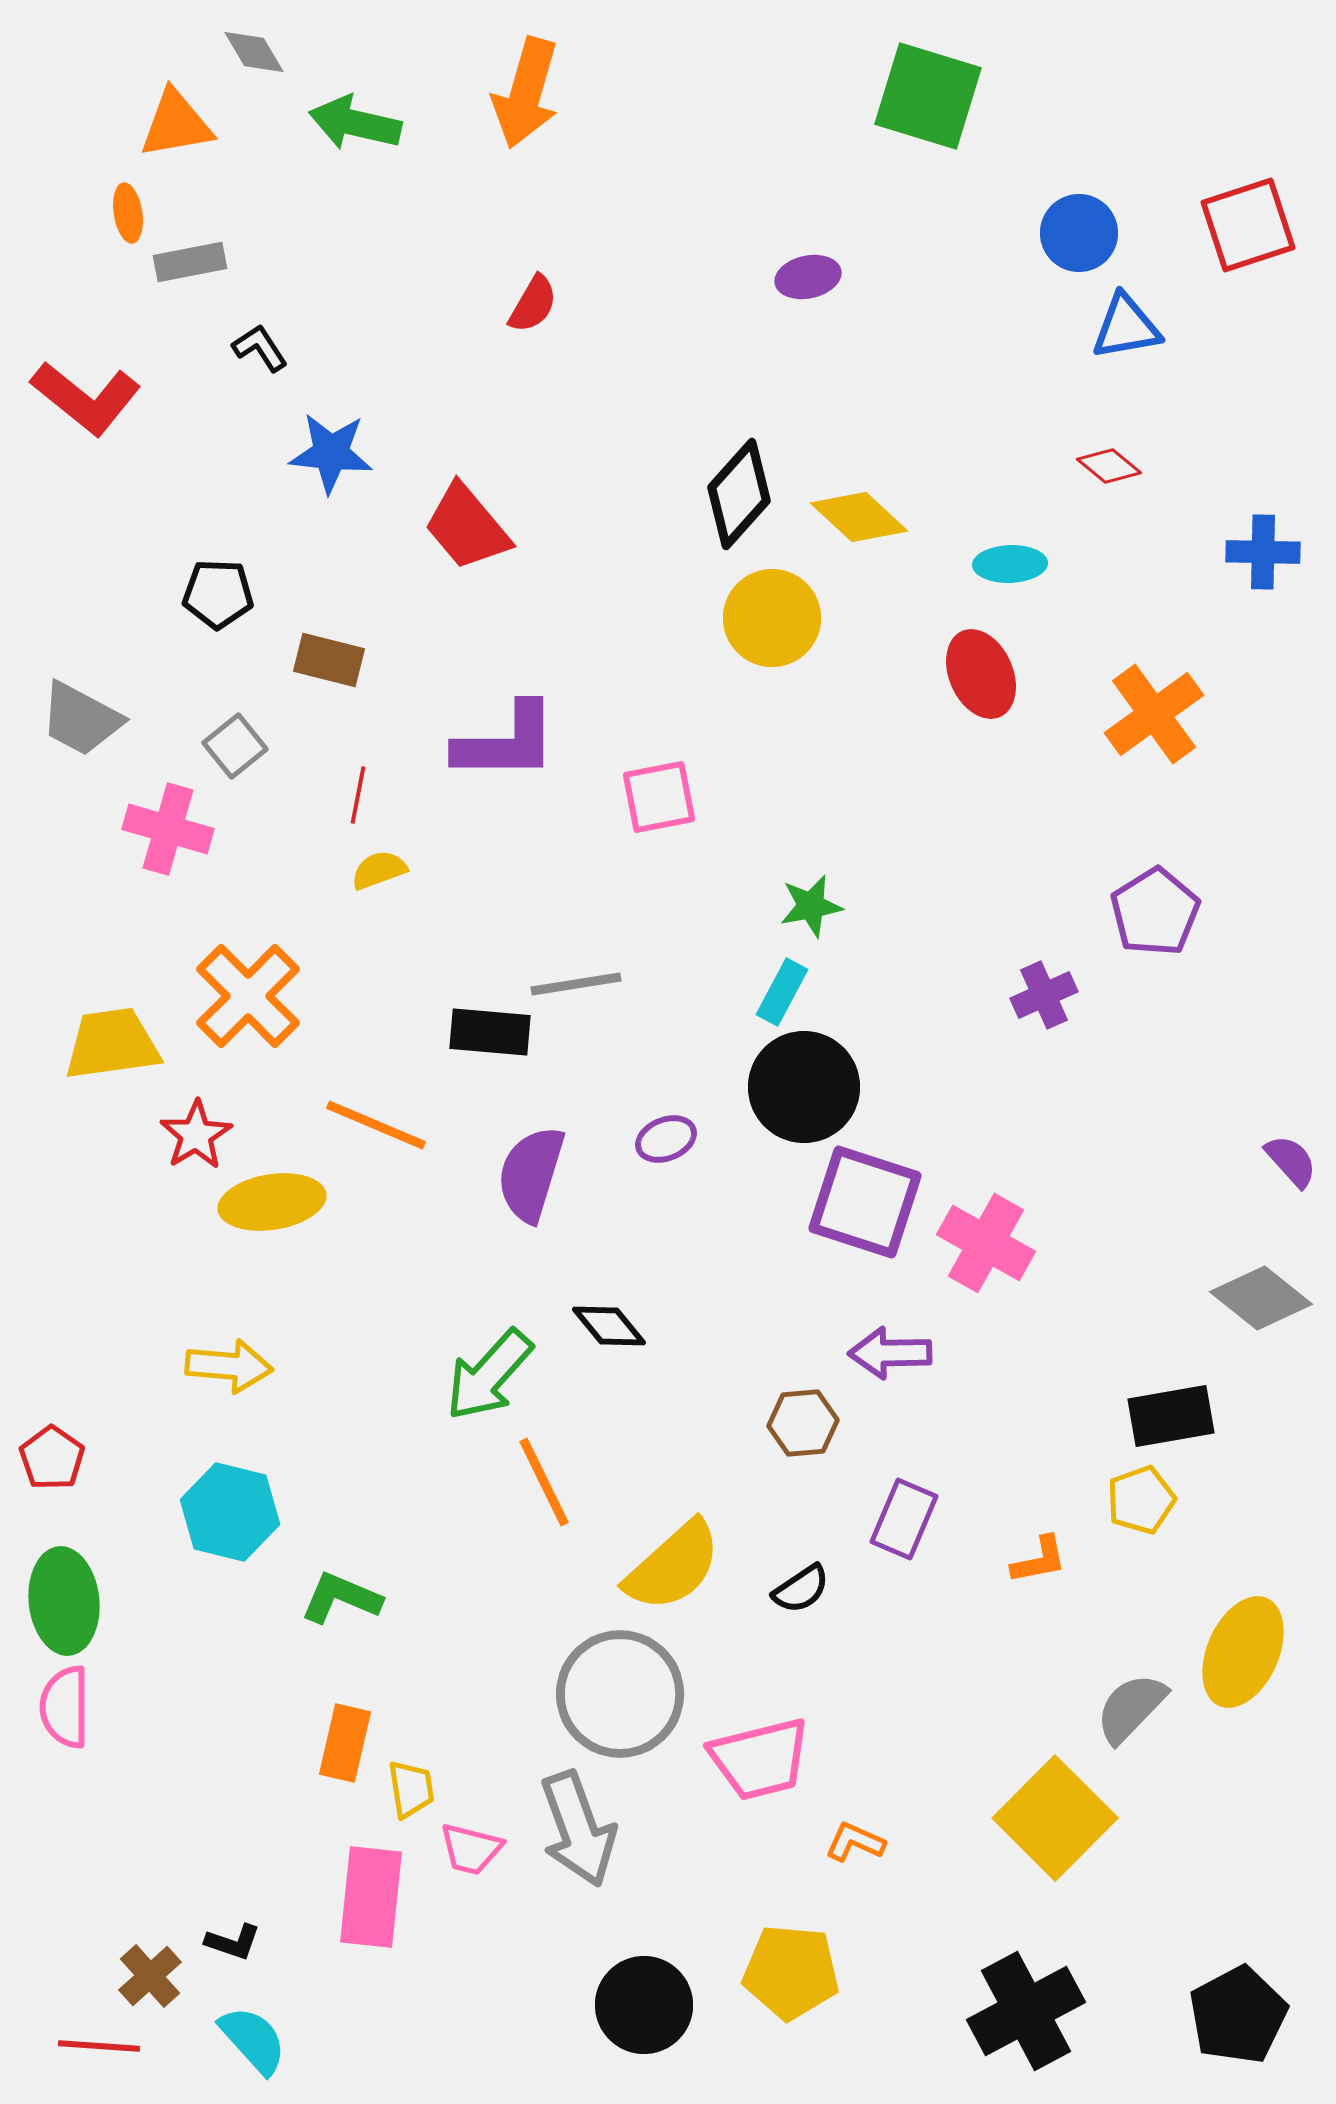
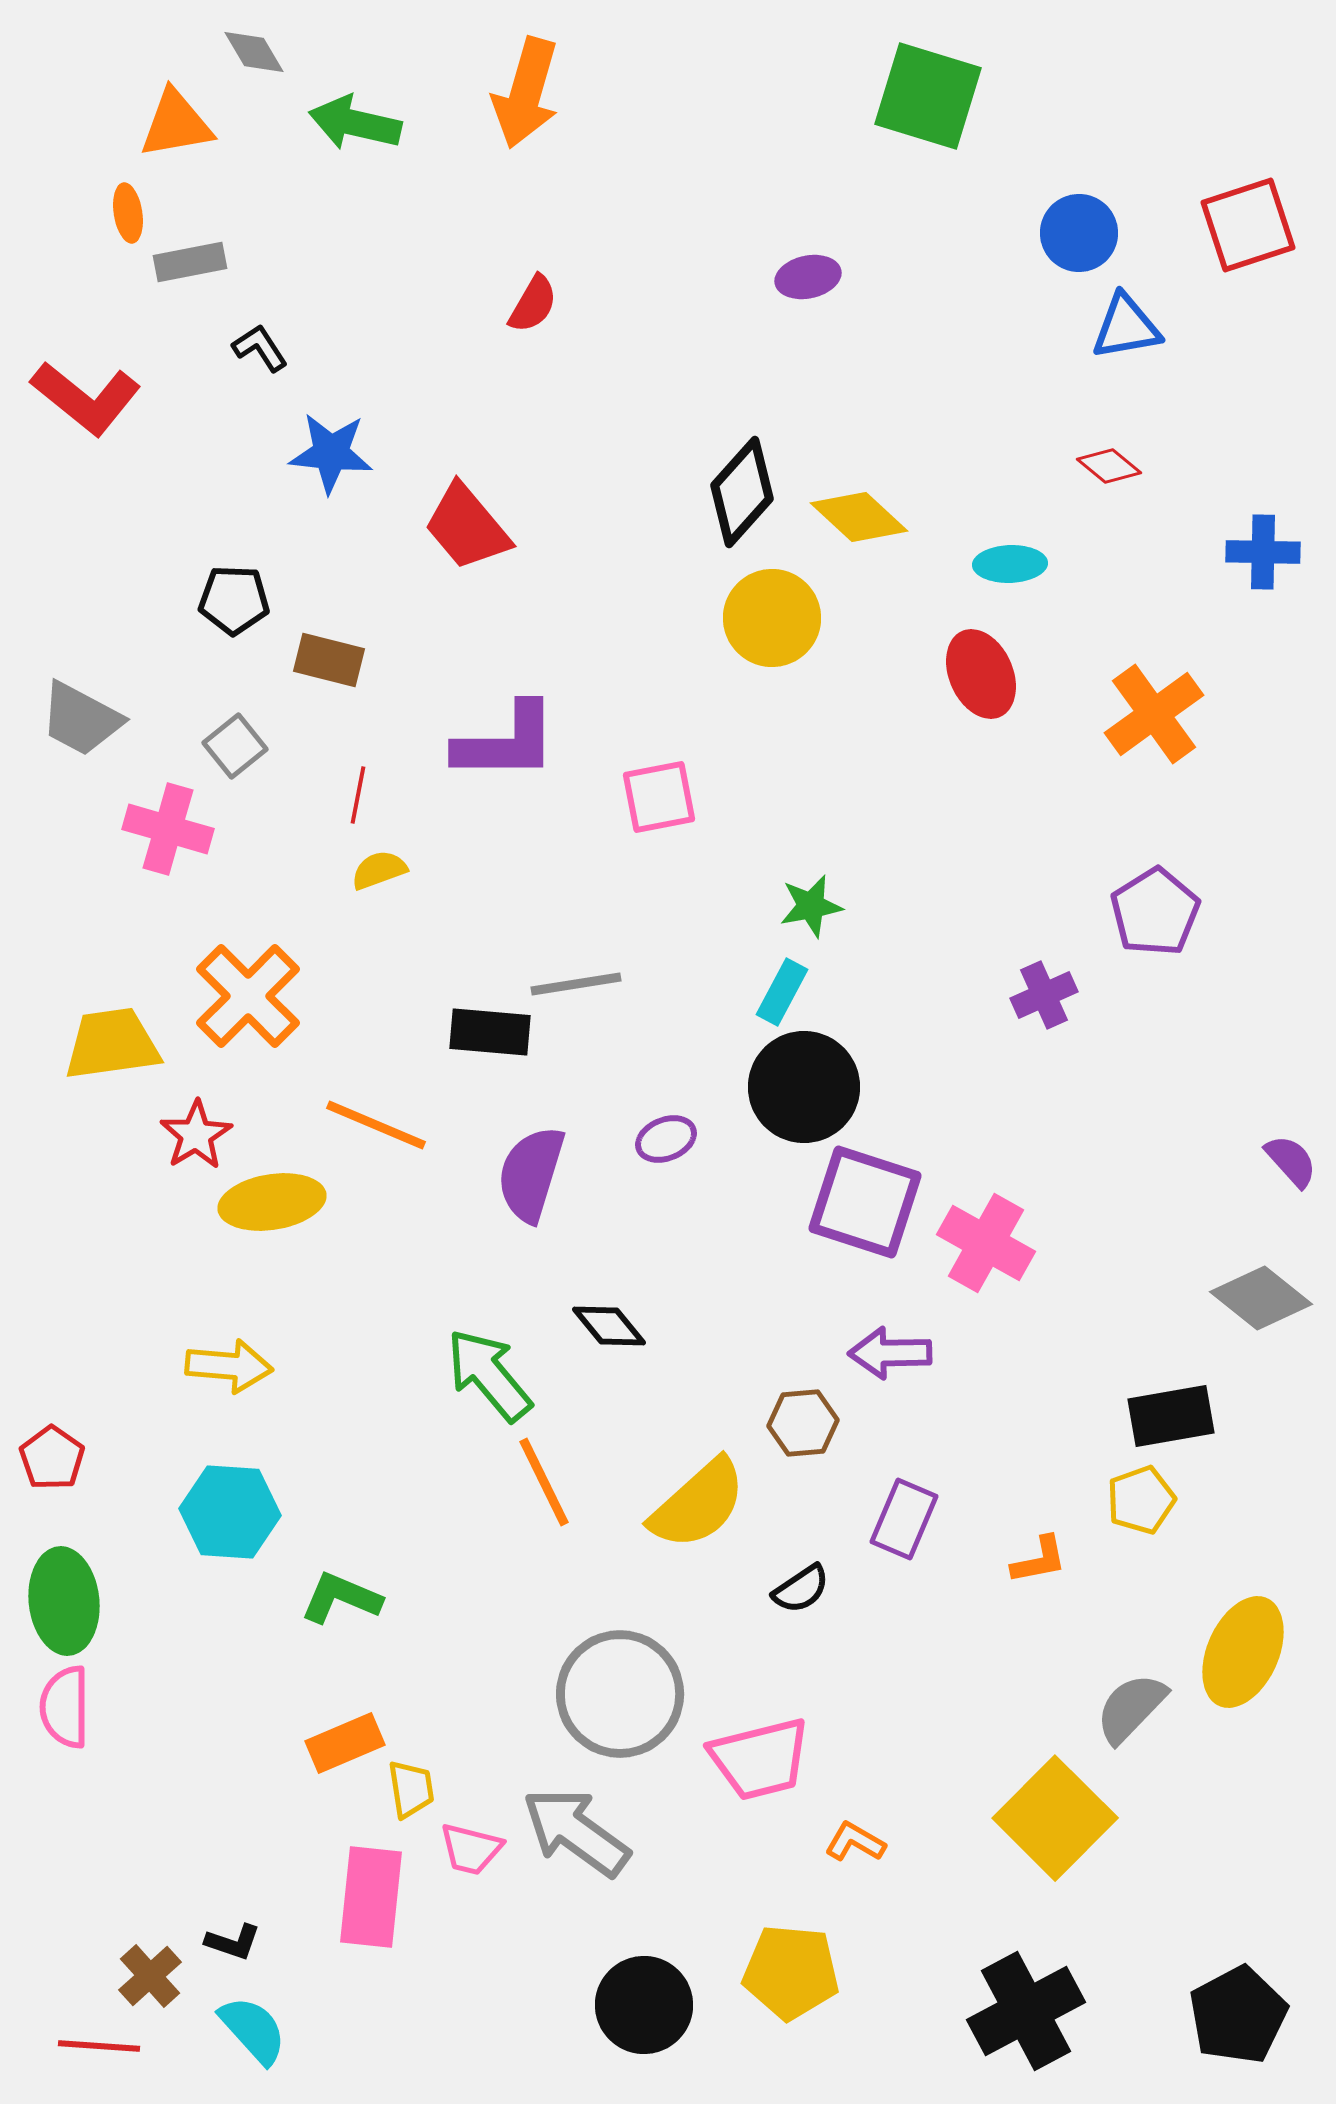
black diamond at (739, 494): moved 3 px right, 2 px up
black pentagon at (218, 594): moved 16 px right, 6 px down
green arrow at (489, 1375): rotated 98 degrees clockwise
cyan hexagon at (230, 1512): rotated 10 degrees counterclockwise
yellow semicircle at (673, 1566): moved 25 px right, 62 px up
orange rectangle at (345, 1743): rotated 54 degrees clockwise
gray arrow at (578, 1829): moved 2 px left, 3 px down; rotated 146 degrees clockwise
orange L-shape at (855, 1842): rotated 6 degrees clockwise
cyan semicircle at (253, 2040): moved 10 px up
